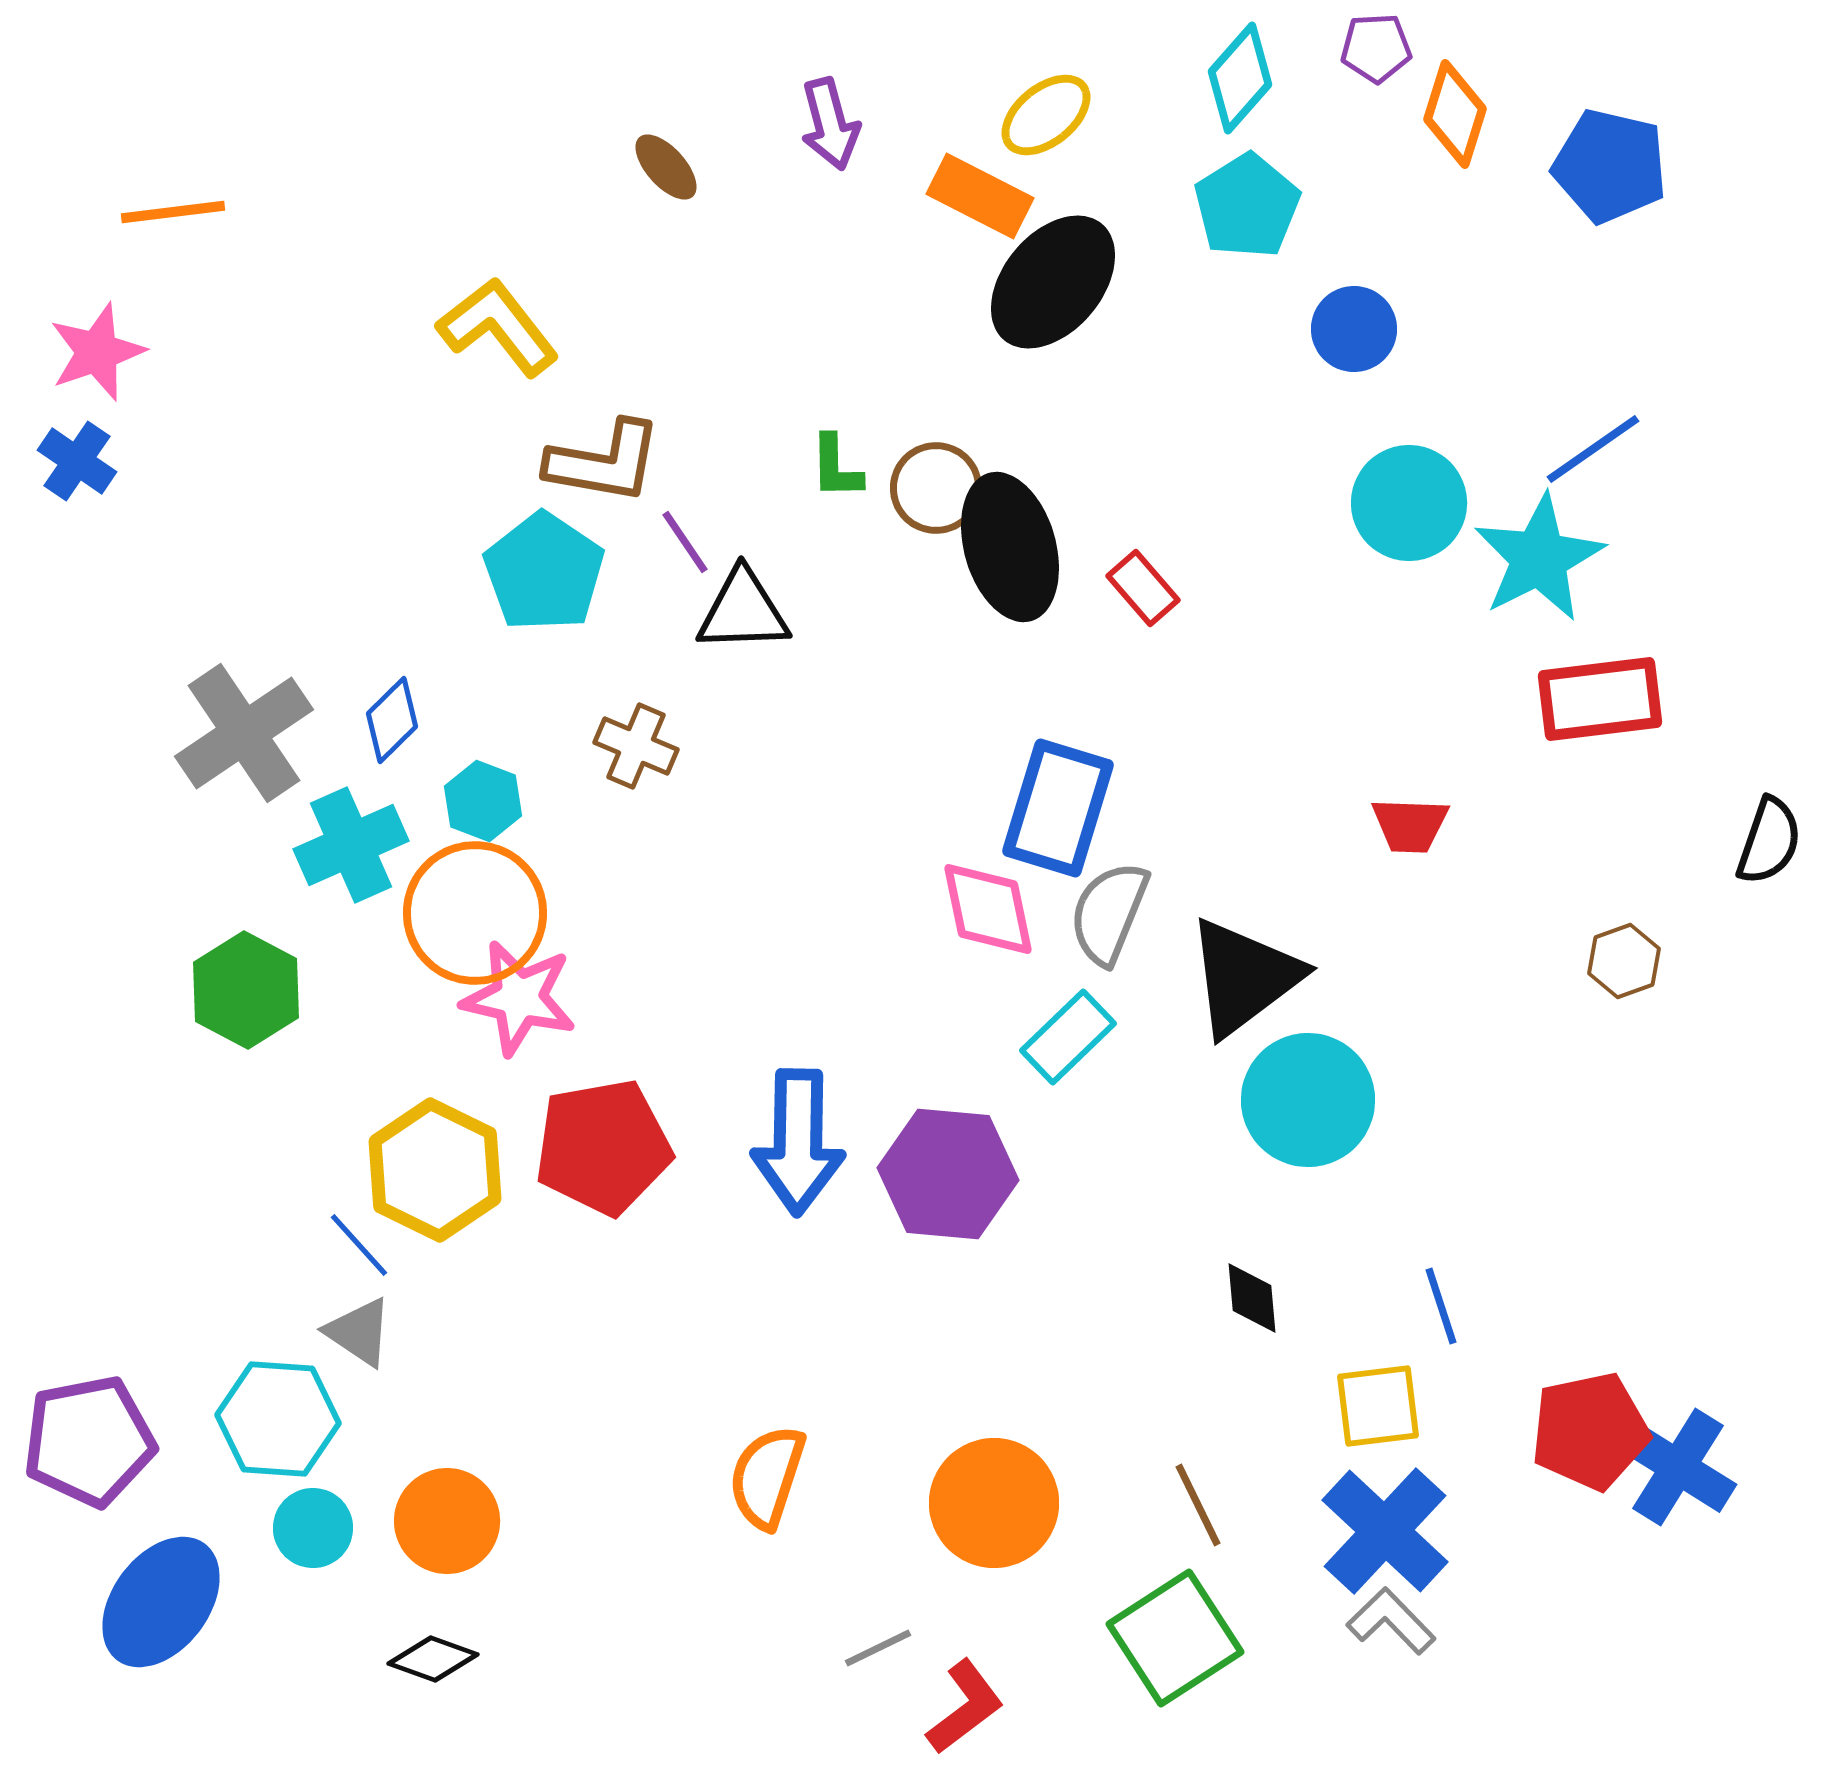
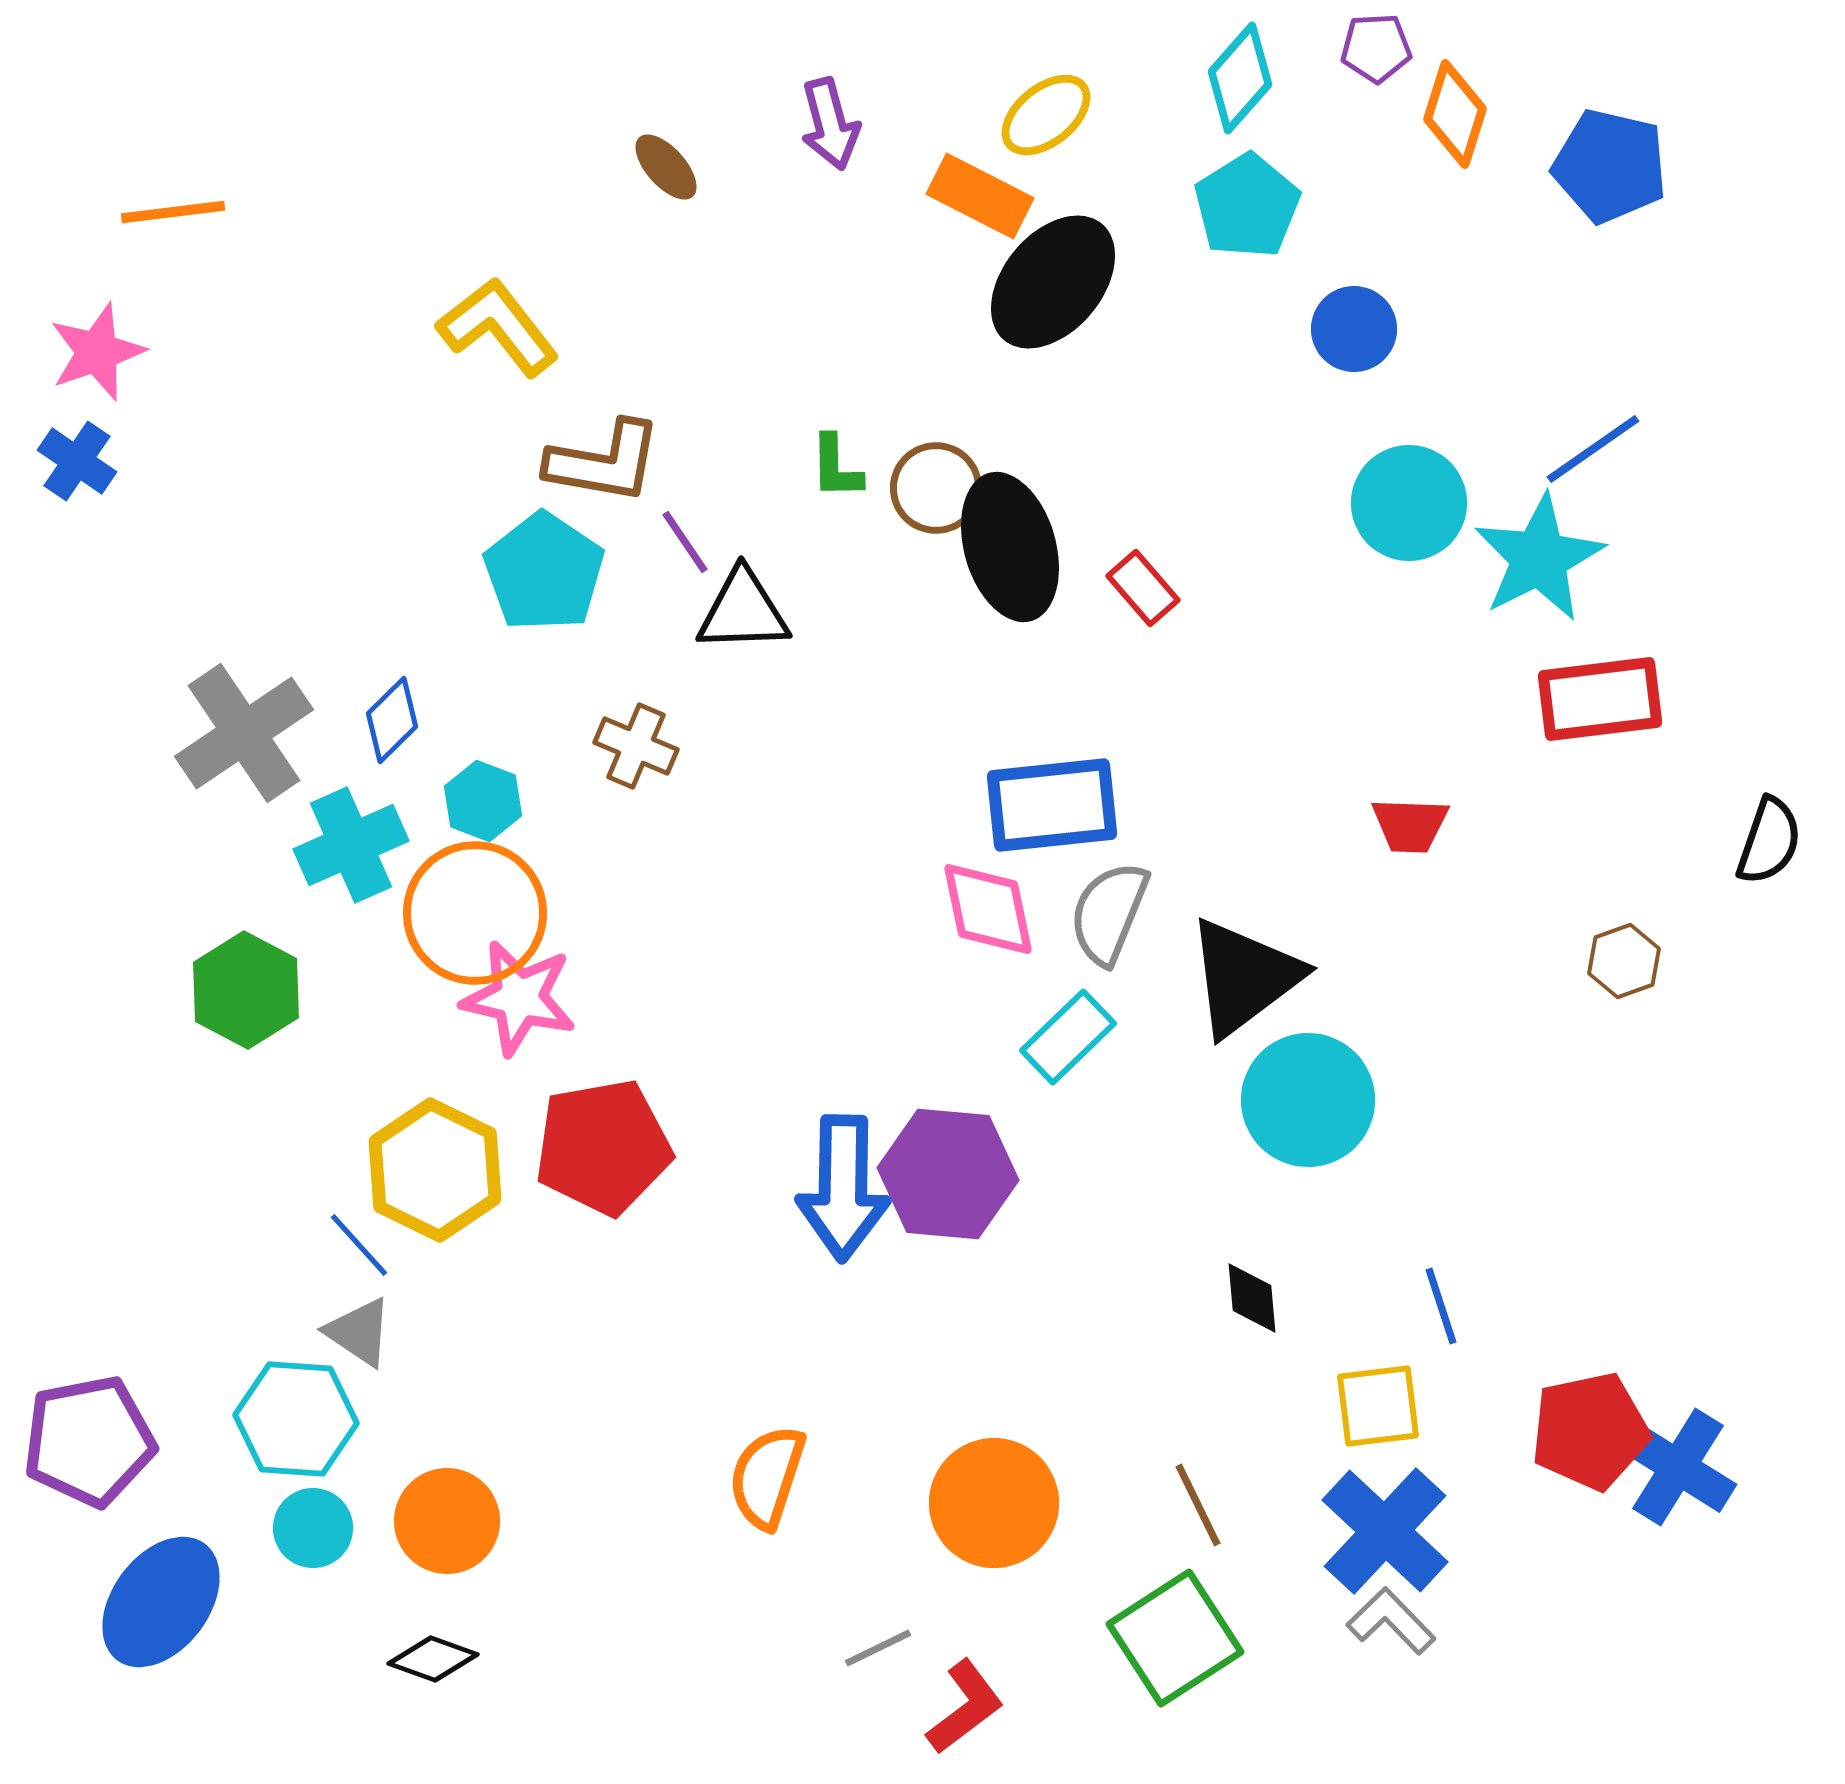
blue rectangle at (1058, 808): moved 6 px left, 3 px up; rotated 67 degrees clockwise
blue arrow at (798, 1142): moved 45 px right, 46 px down
cyan hexagon at (278, 1419): moved 18 px right
